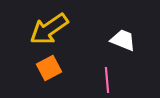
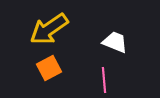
white trapezoid: moved 8 px left, 2 px down
pink line: moved 3 px left
